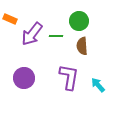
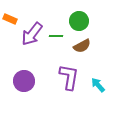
brown semicircle: rotated 114 degrees counterclockwise
purple circle: moved 3 px down
